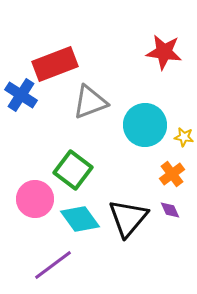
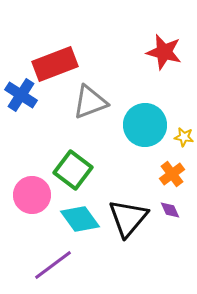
red star: rotated 6 degrees clockwise
pink circle: moved 3 px left, 4 px up
